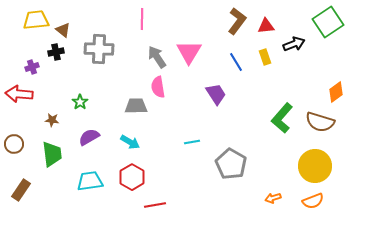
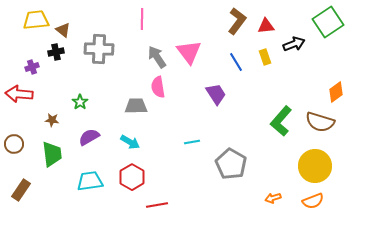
pink triangle: rotated 8 degrees counterclockwise
green L-shape: moved 1 px left, 3 px down
red line: moved 2 px right
